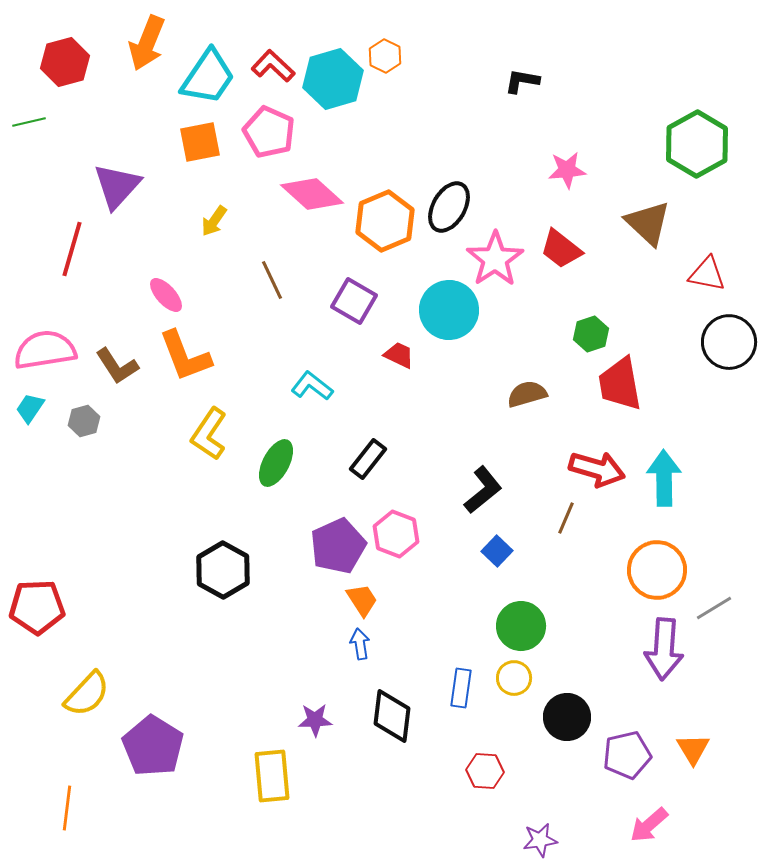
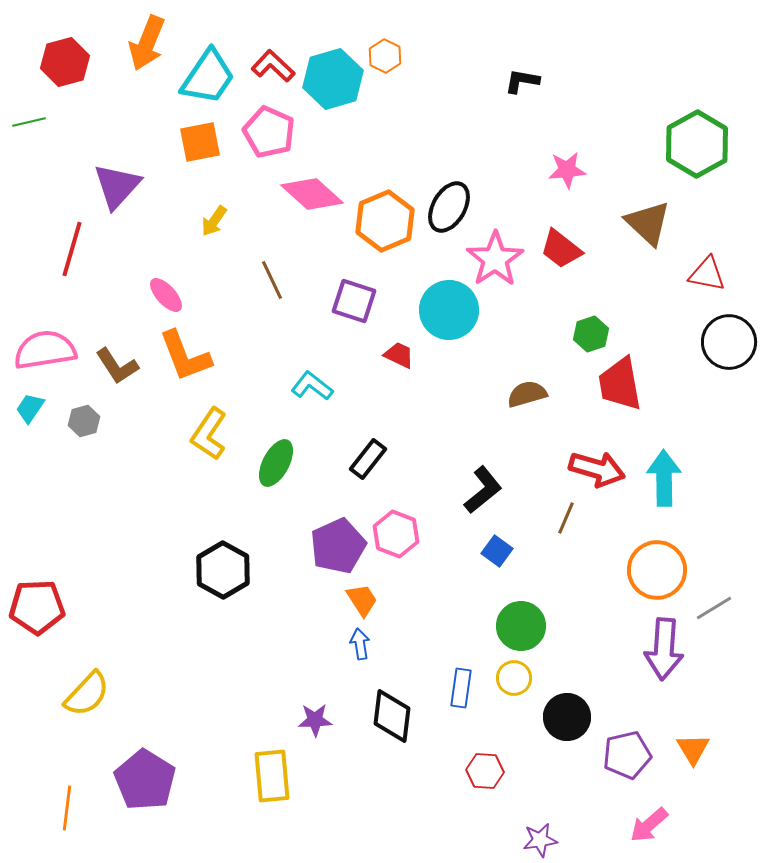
purple square at (354, 301): rotated 12 degrees counterclockwise
blue square at (497, 551): rotated 8 degrees counterclockwise
purple pentagon at (153, 746): moved 8 px left, 34 px down
